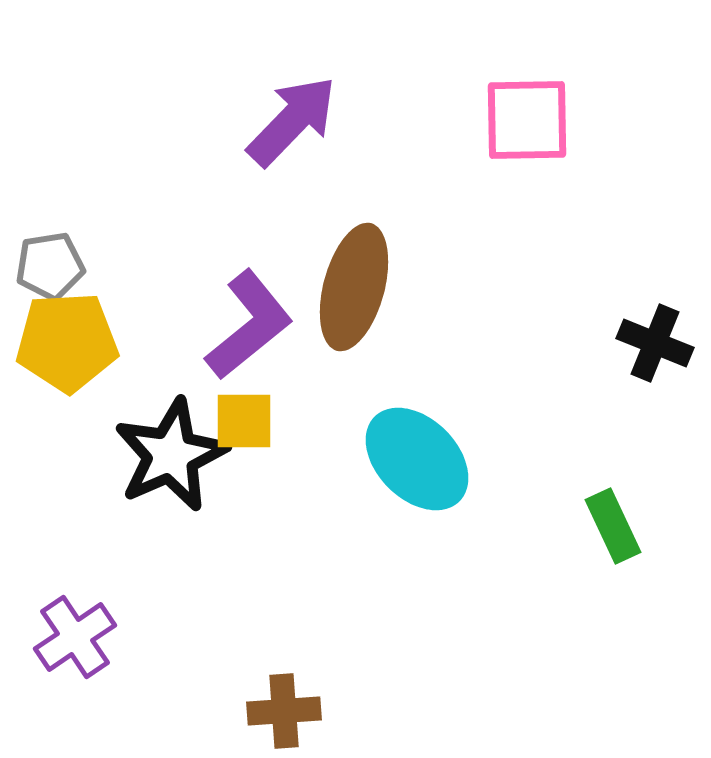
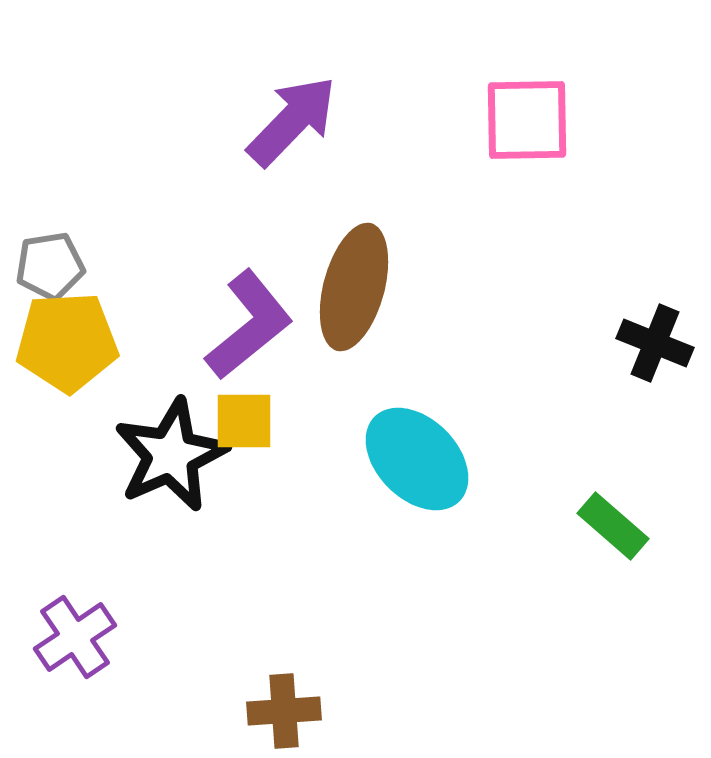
green rectangle: rotated 24 degrees counterclockwise
